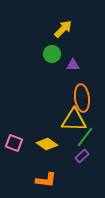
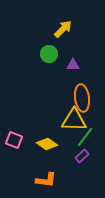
green circle: moved 3 px left
pink square: moved 3 px up
